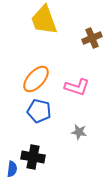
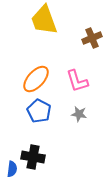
pink L-shape: moved 6 px up; rotated 55 degrees clockwise
blue pentagon: rotated 15 degrees clockwise
gray star: moved 18 px up
